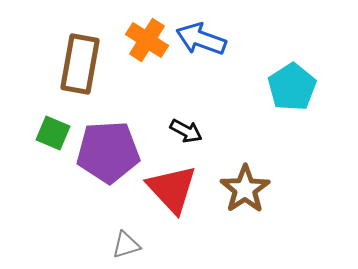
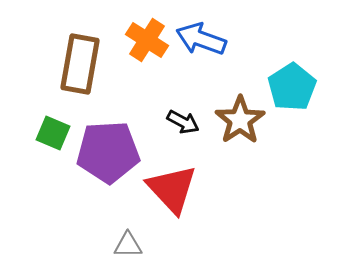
black arrow: moved 3 px left, 9 px up
brown star: moved 5 px left, 69 px up
gray triangle: moved 2 px right; rotated 16 degrees clockwise
